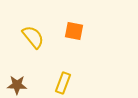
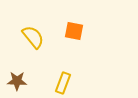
brown star: moved 4 px up
